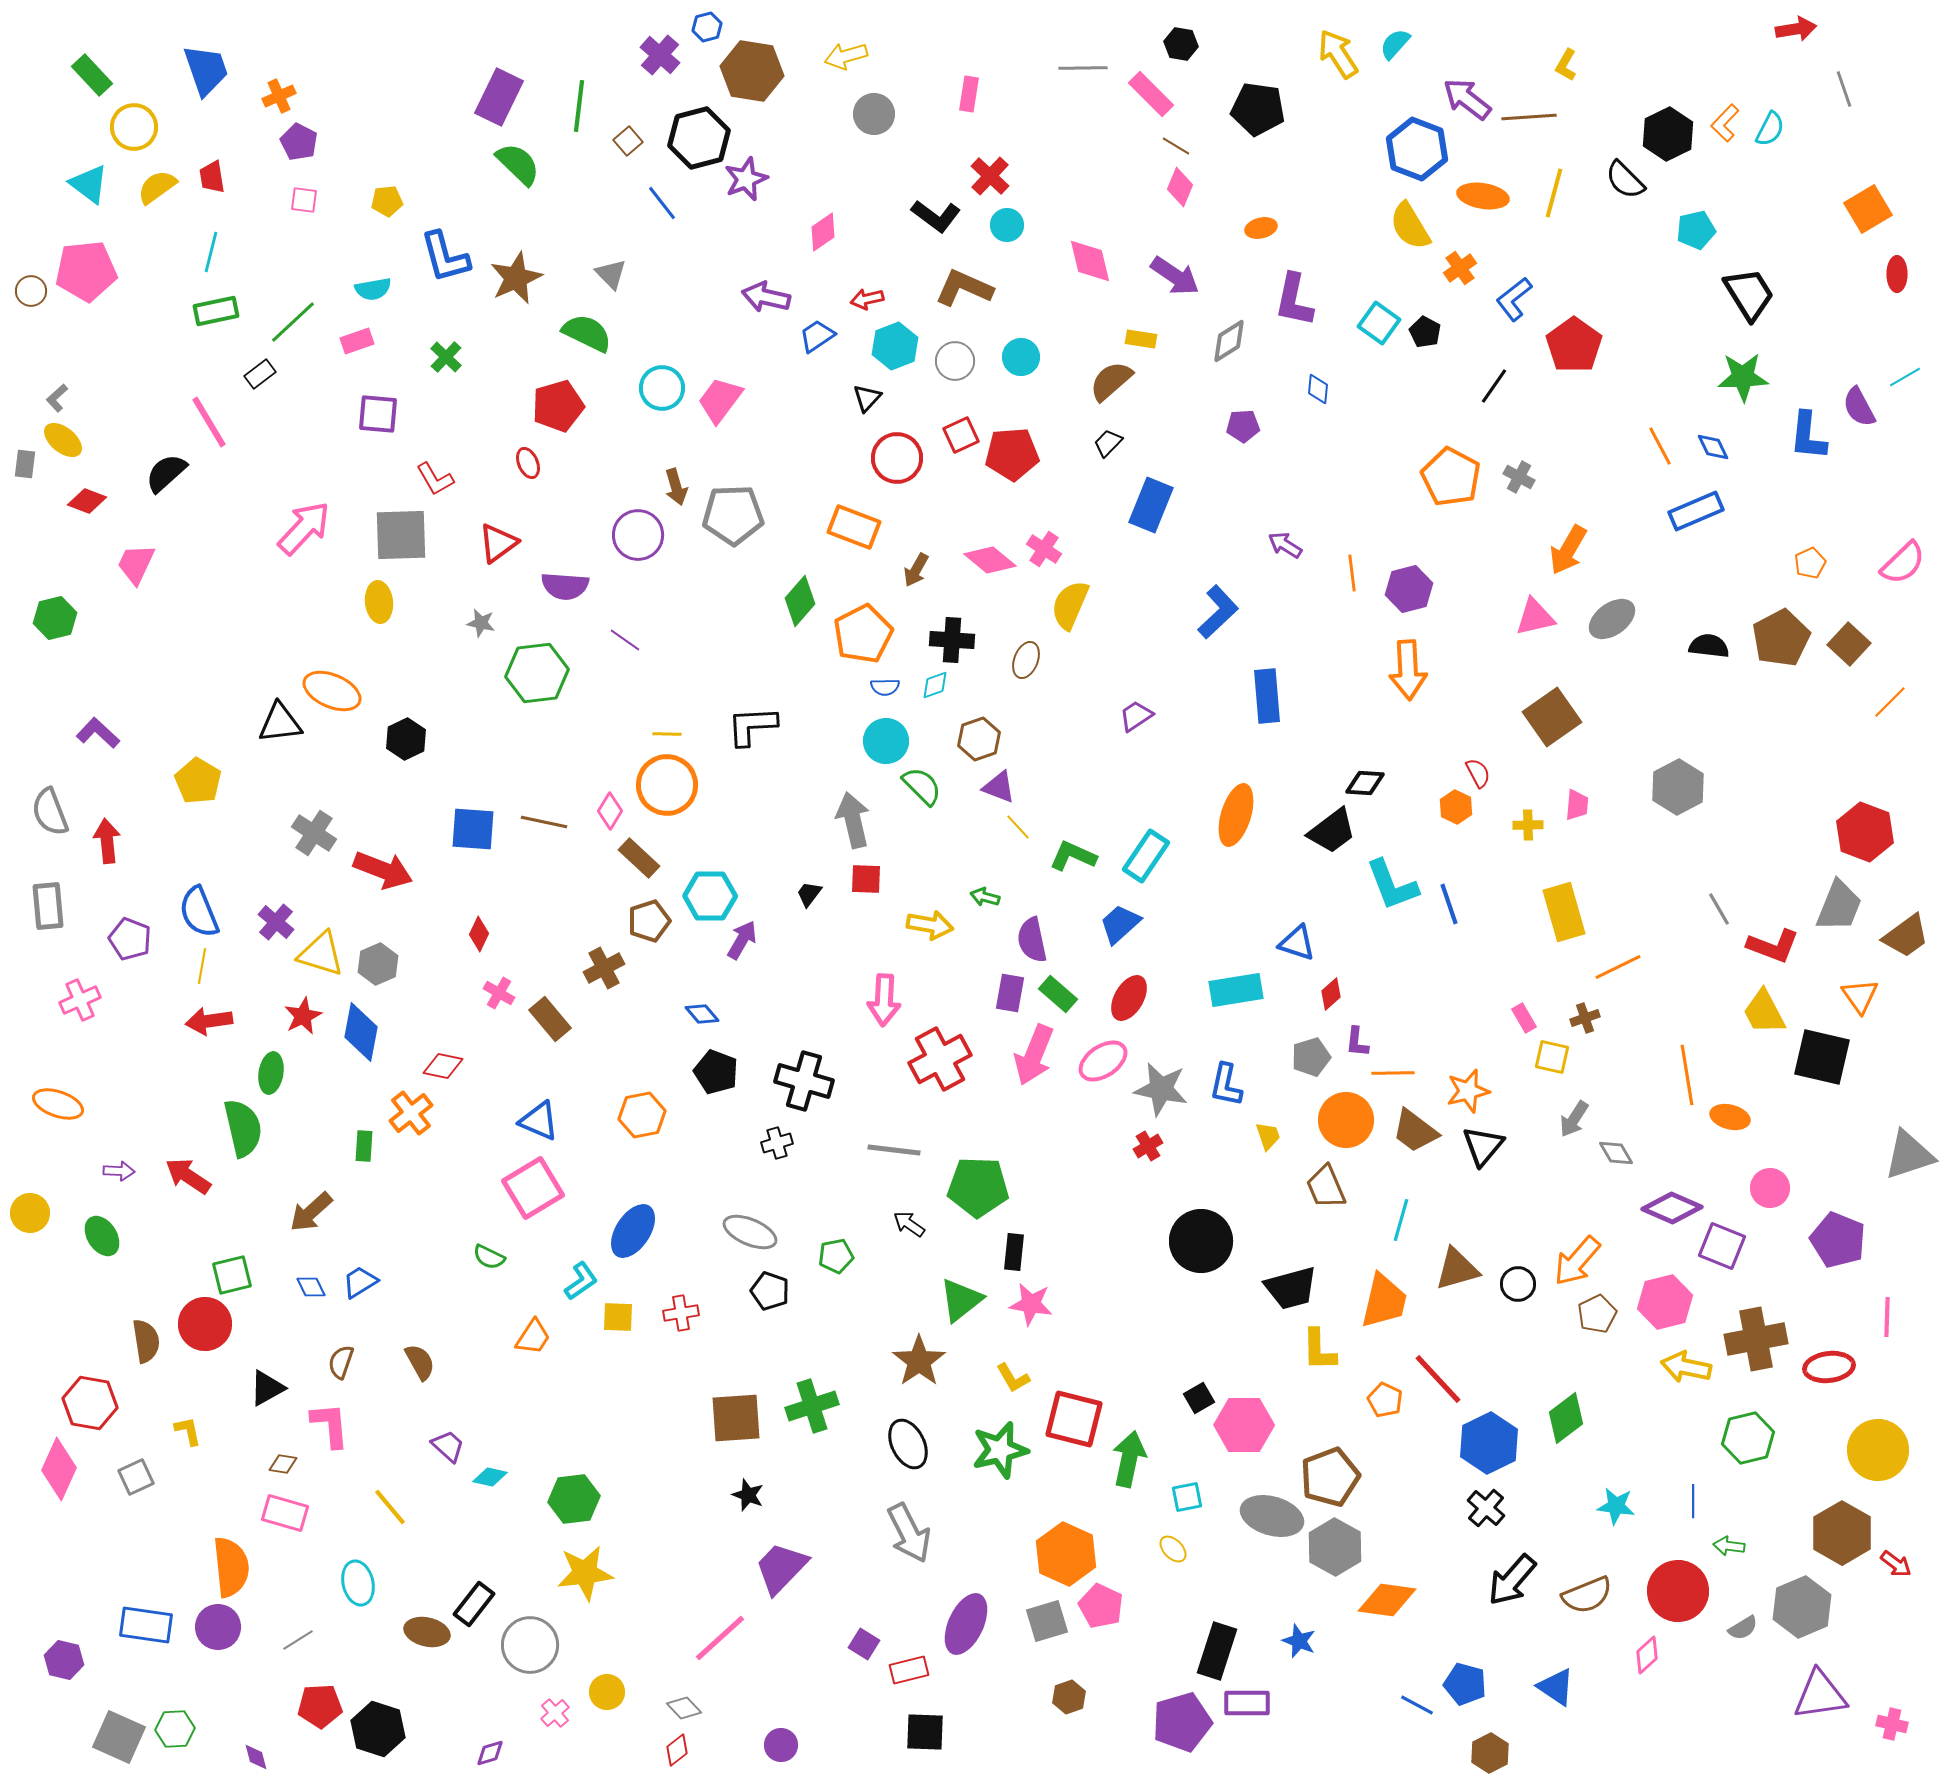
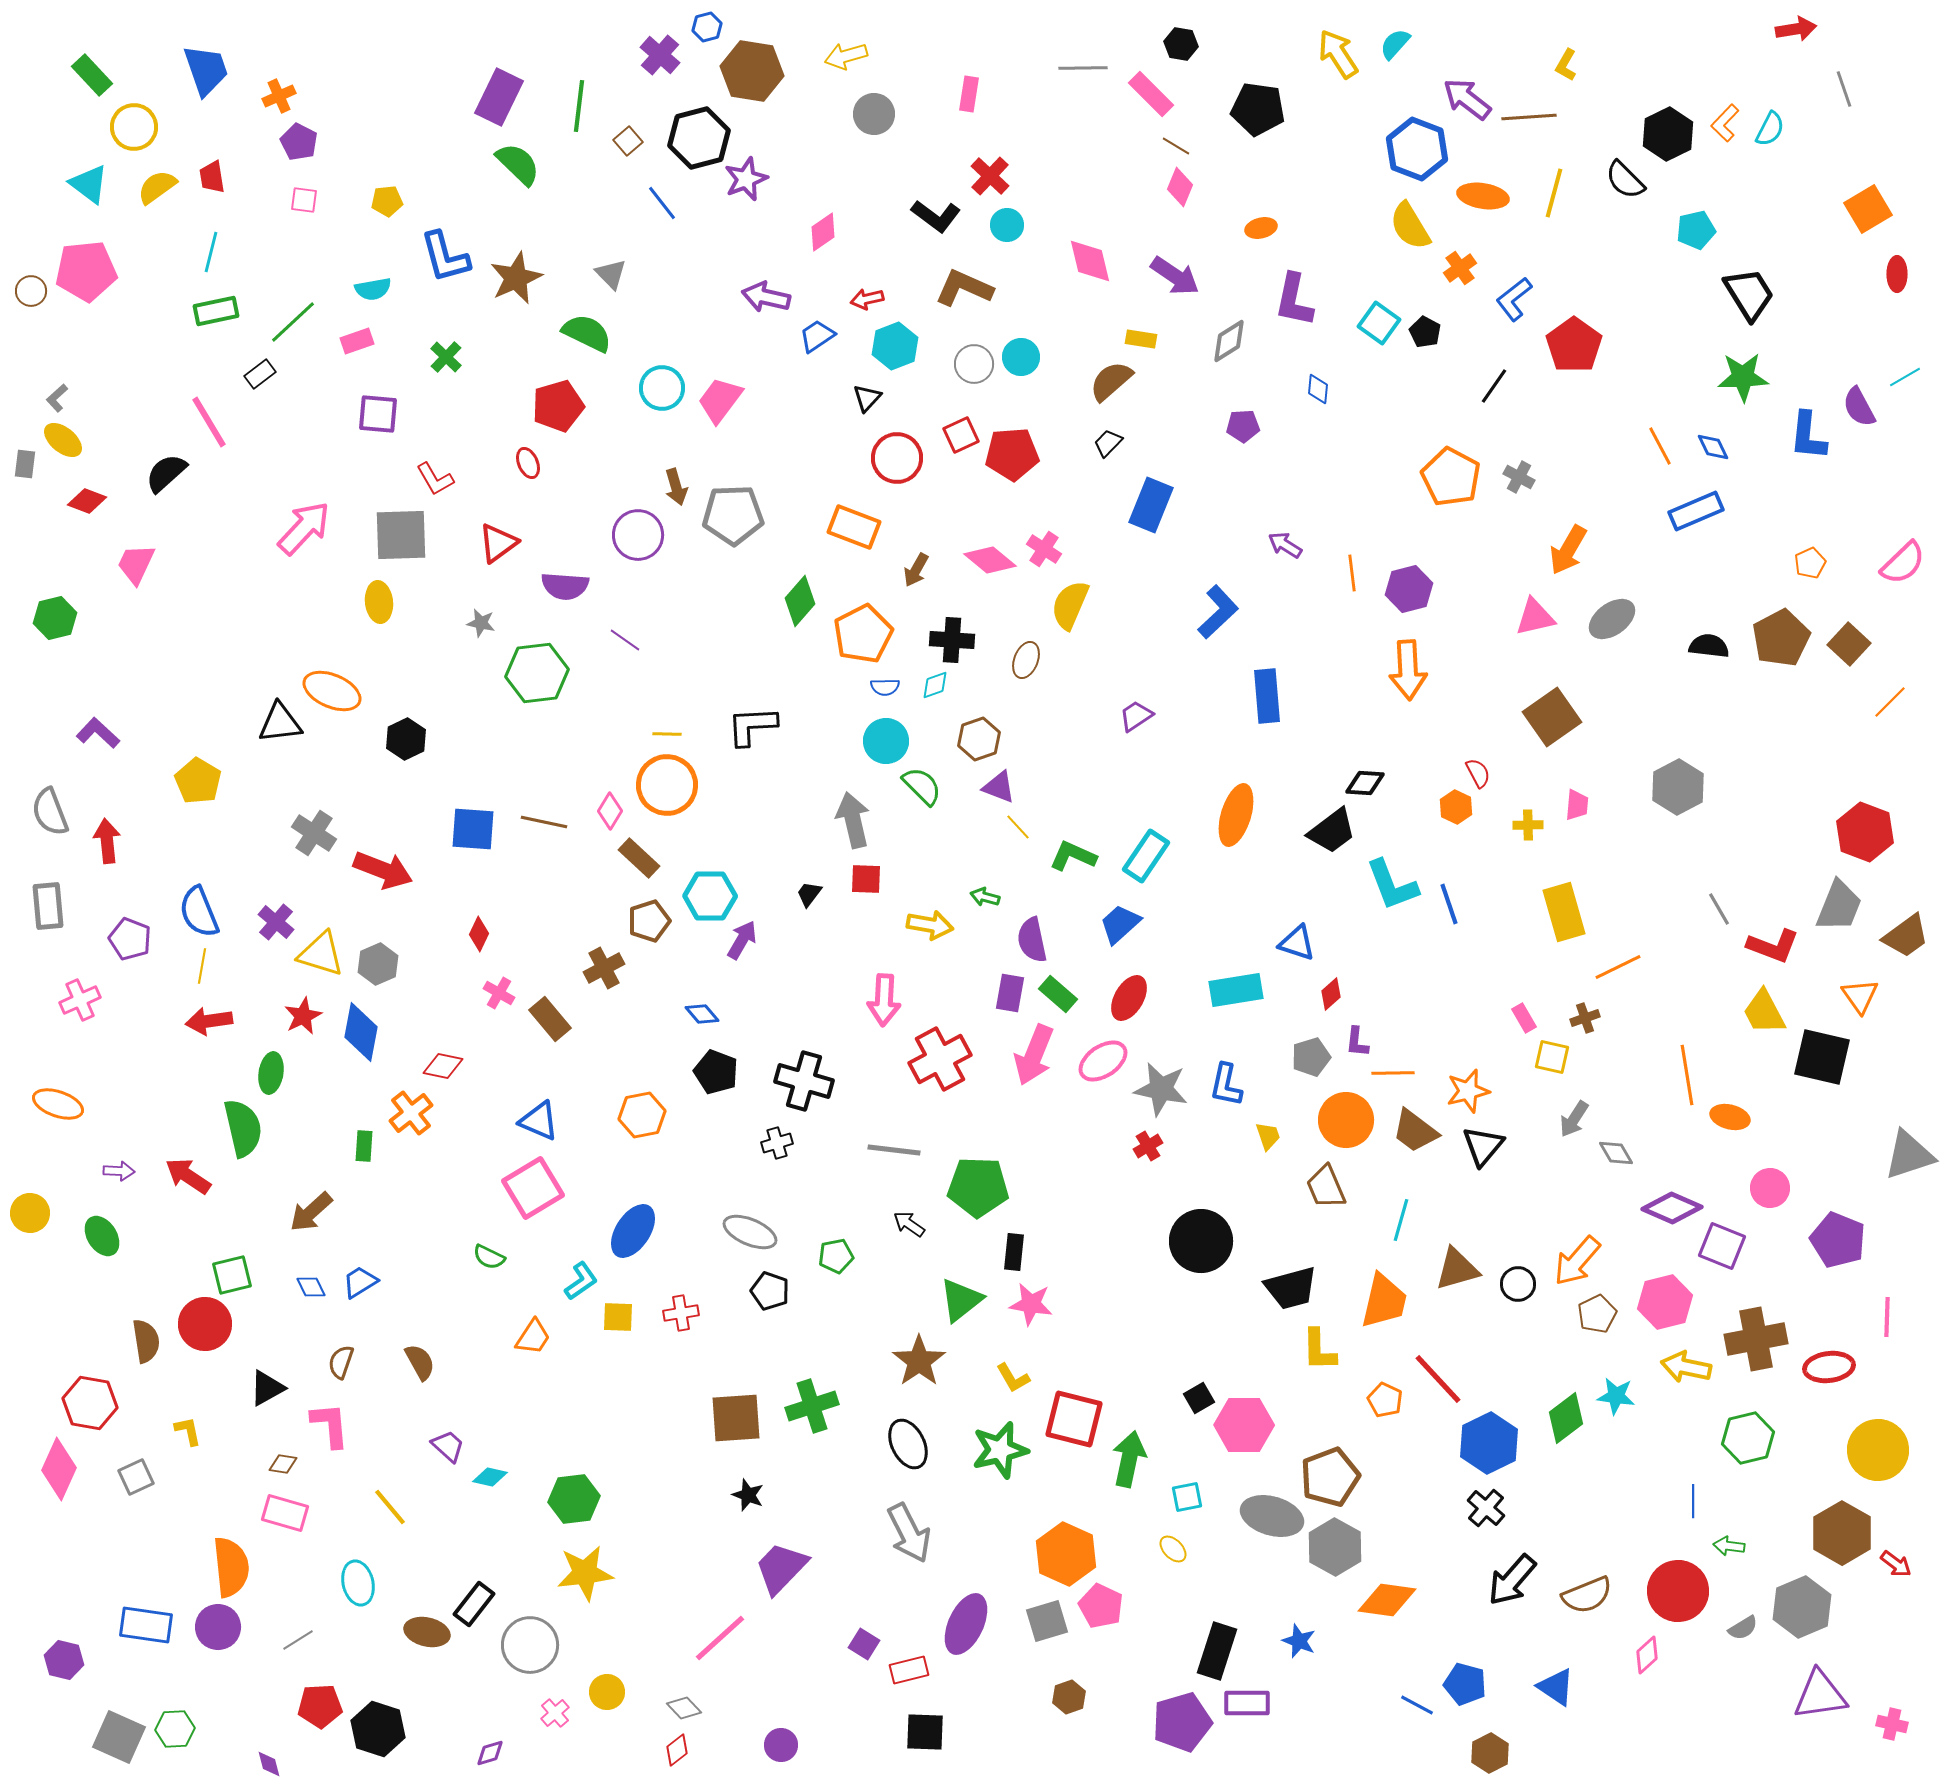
gray circle at (955, 361): moved 19 px right, 3 px down
cyan star at (1616, 1506): moved 110 px up
purple diamond at (256, 1757): moved 13 px right, 7 px down
